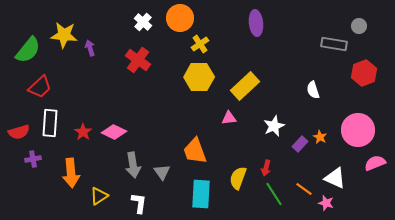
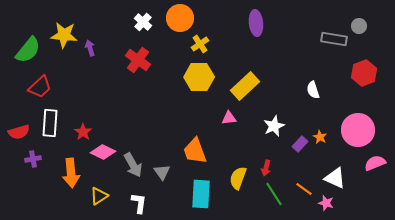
gray rectangle: moved 5 px up
pink diamond: moved 11 px left, 20 px down
gray arrow: rotated 20 degrees counterclockwise
